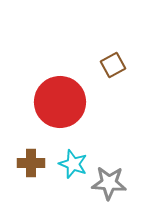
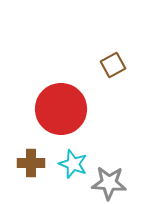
red circle: moved 1 px right, 7 px down
